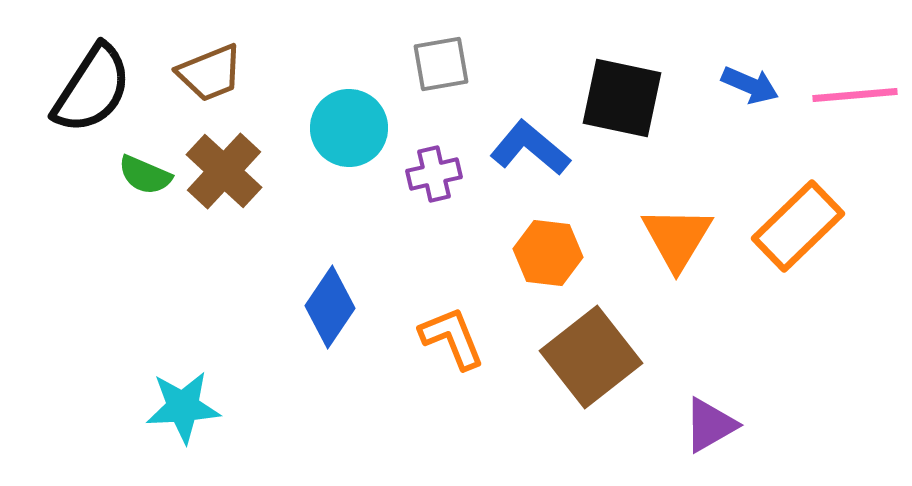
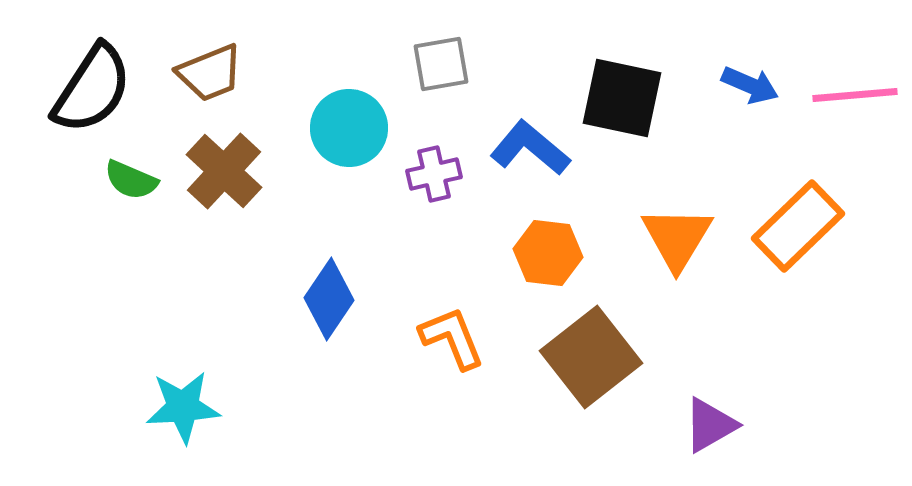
green semicircle: moved 14 px left, 5 px down
blue diamond: moved 1 px left, 8 px up
